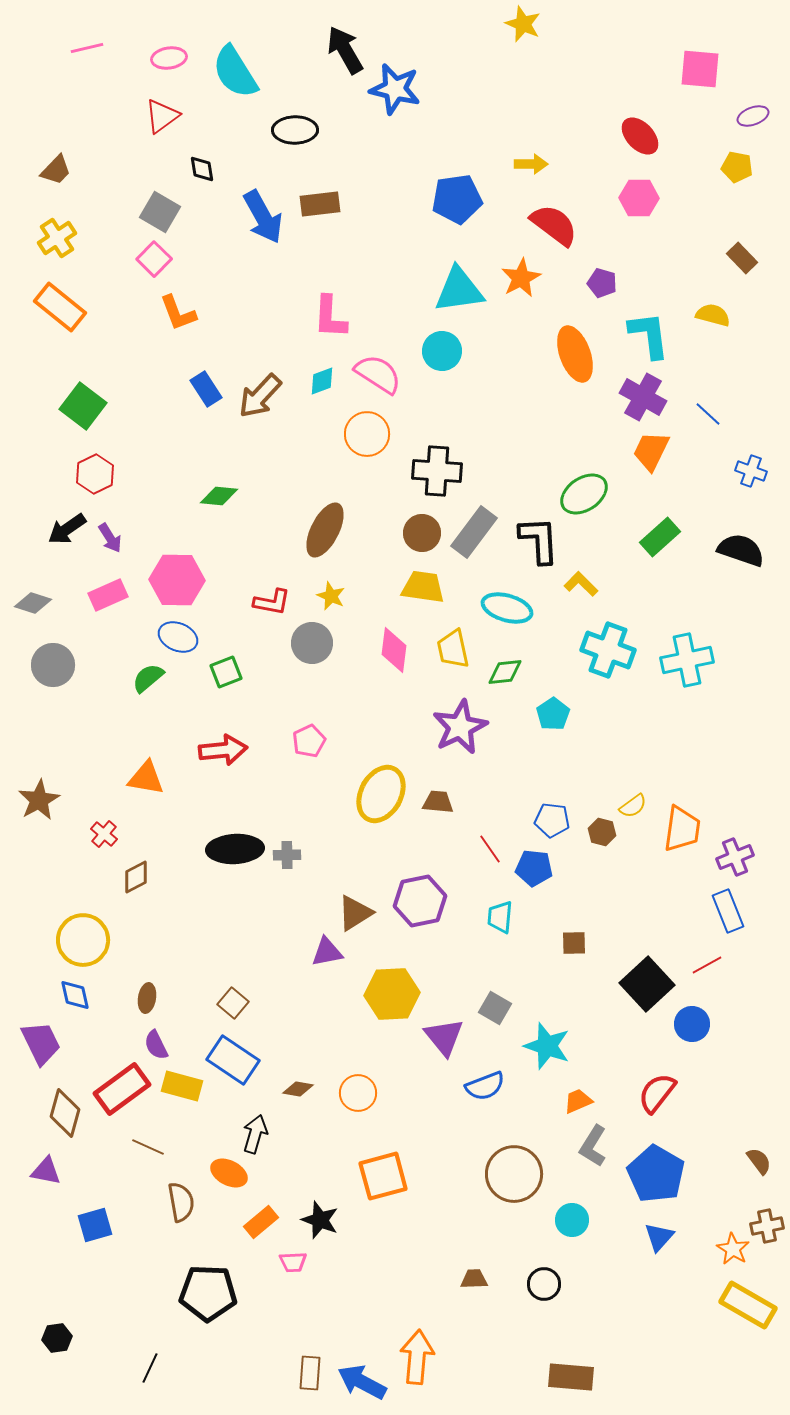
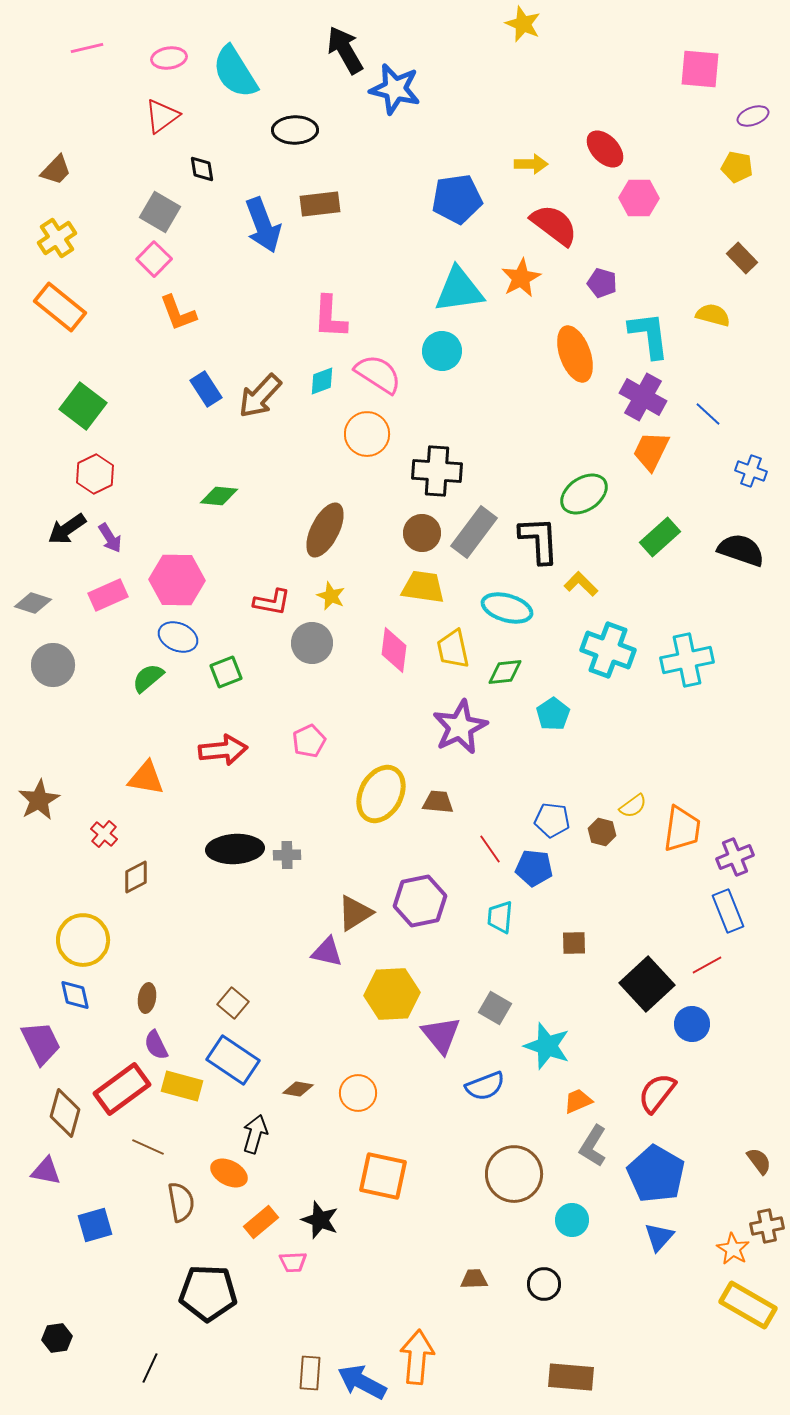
red ellipse at (640, 136): moved 35 px left, 13 px down
blue arrow at (263, 217): moved 8 px down; rotated 8 degrees clockwise
purple triangle at (327, 952): rotated 24 degrees clockwise
purple triangle at (444, 1037): moved 3 px left, 2 px up
orange square at (383, 1176): rotated 27 degrees clockwise
